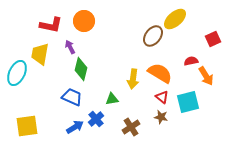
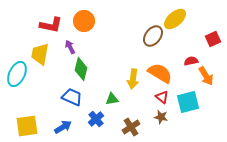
cyan ellipse: moved 1 px down
blue arrow: moved 12 px left
